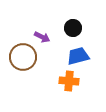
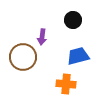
black circle: moved 8 px up
purple arrow: rotated 70 degrees clockwise
orange cross: moved 3 px left, 3 px down
